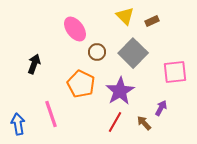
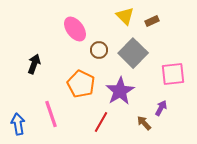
brown circle: moved 2 px right, 2 px up
pink square: moved 2 px left, 2 px down
red line: moved 14 px left
